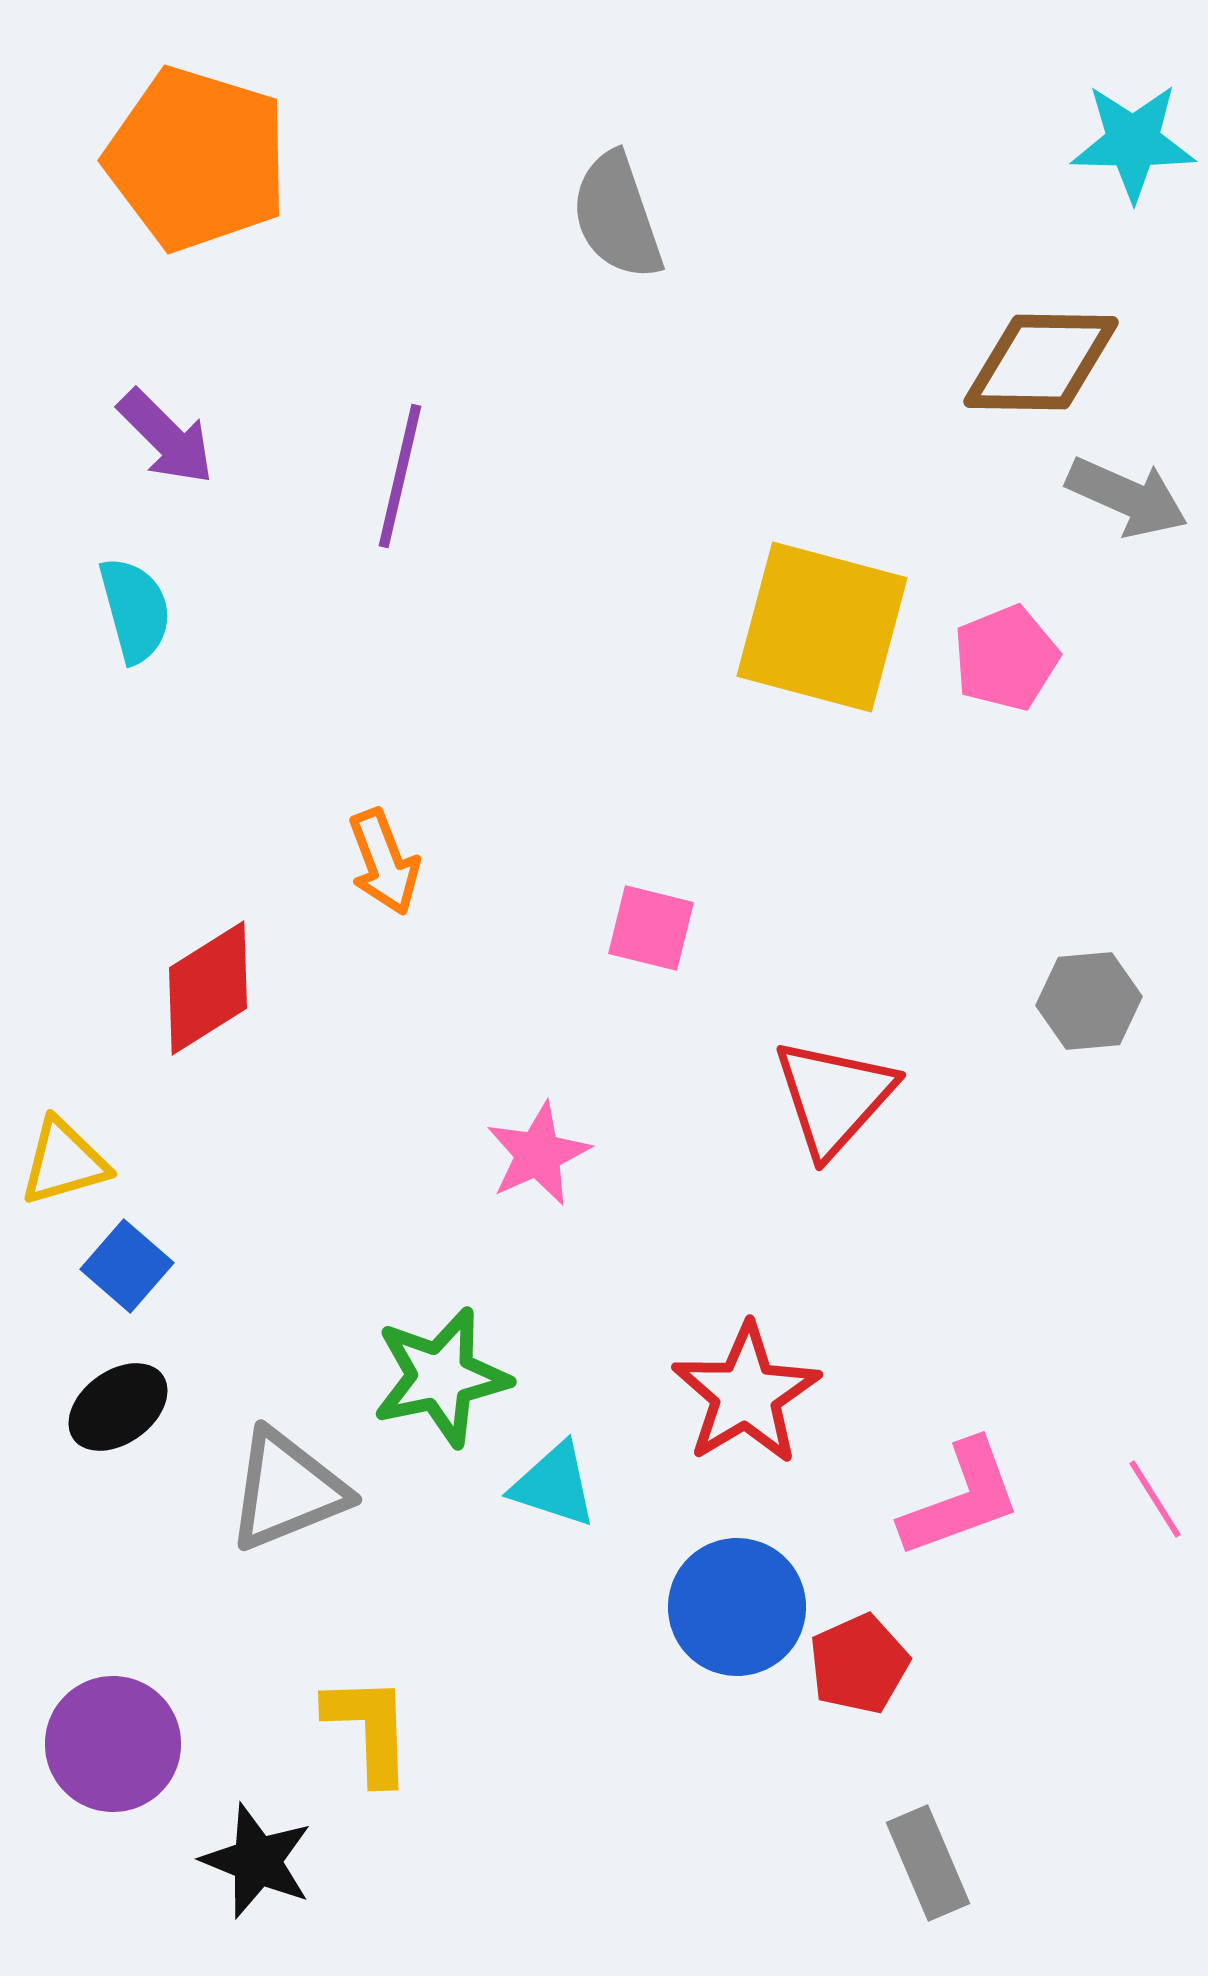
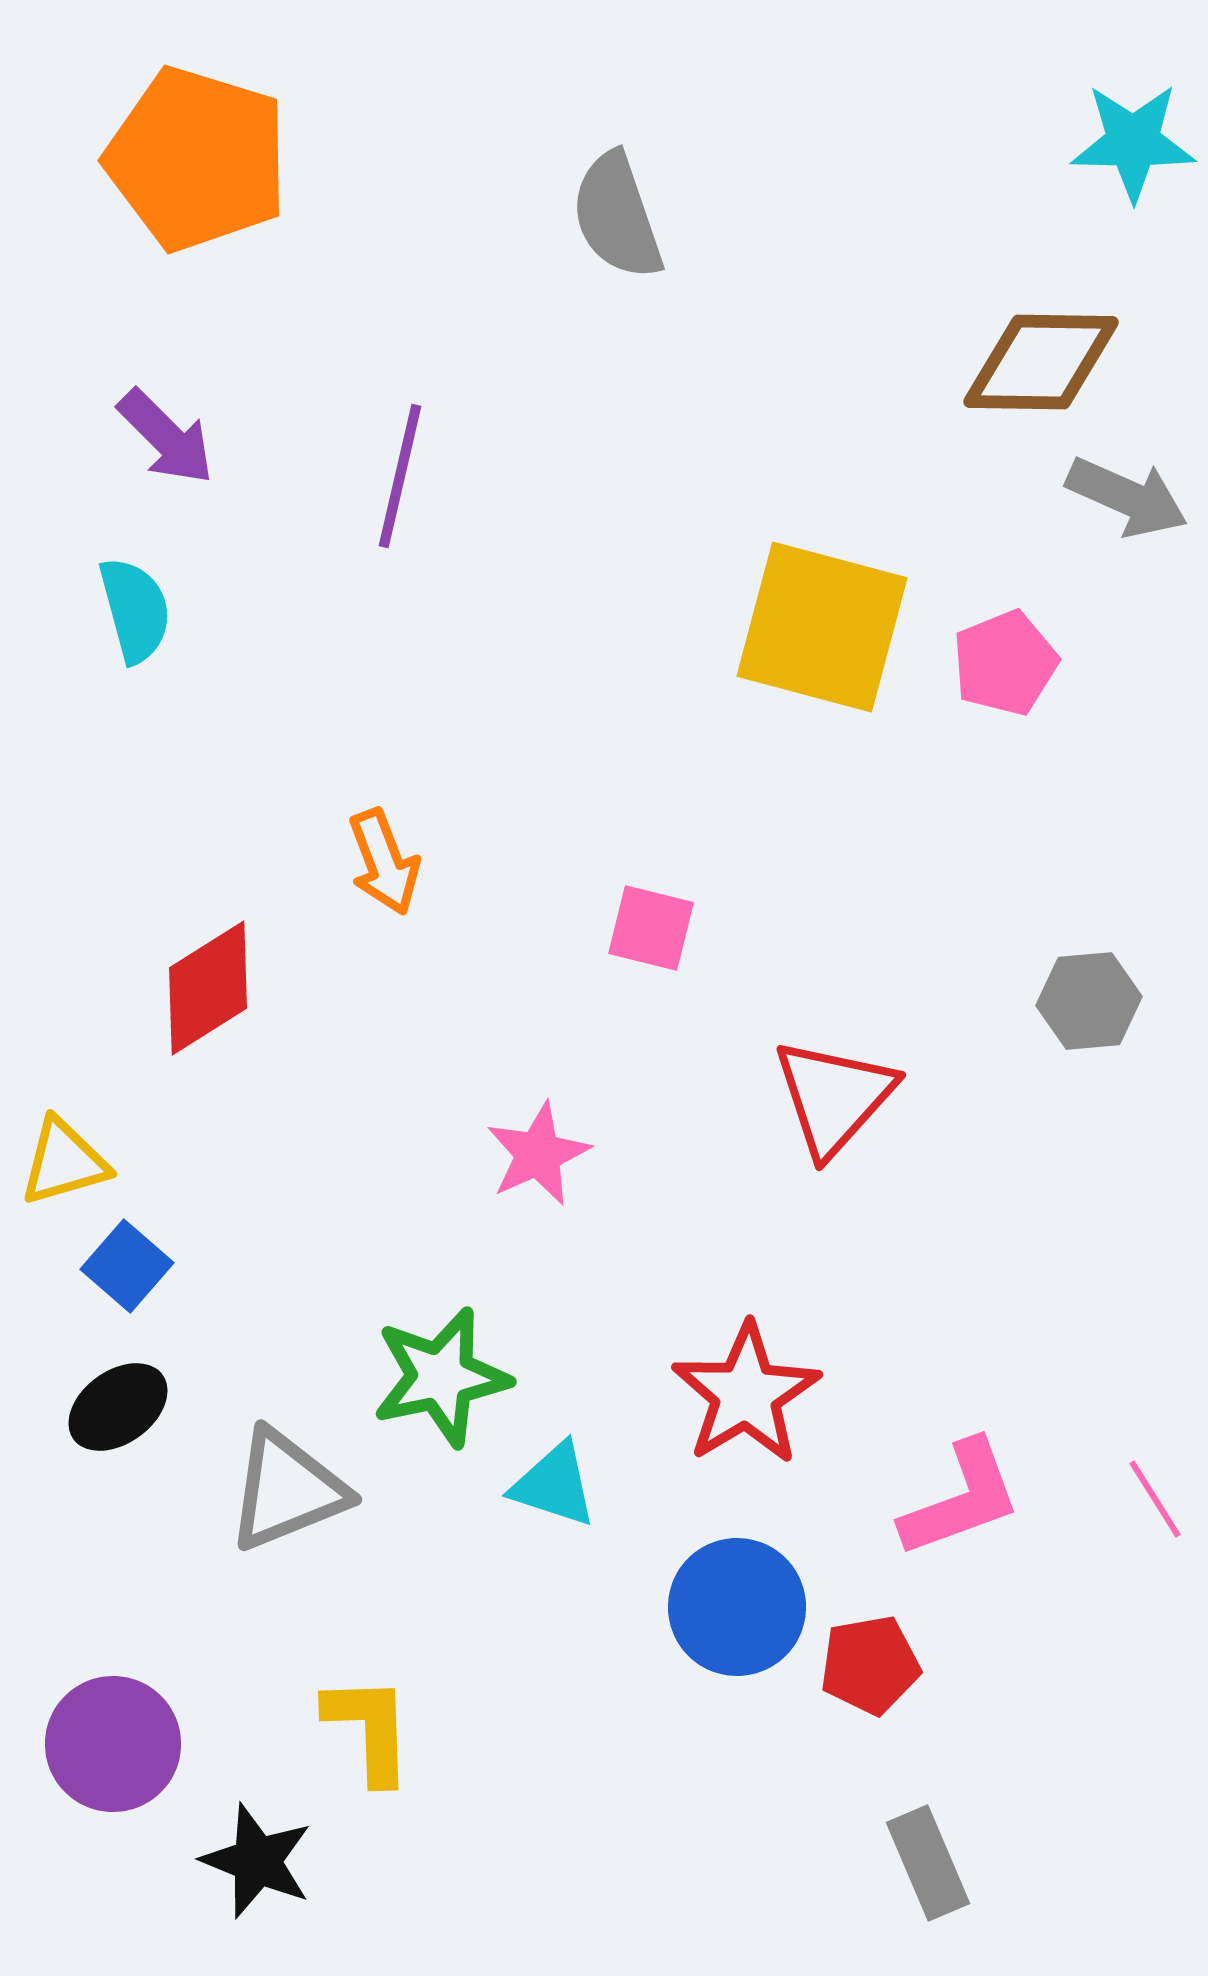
pink pentagon: moved 1 px left, 5 px down
red pentagon: moved 11 px right, 1 px down; rotated 14 degrees clockwise
